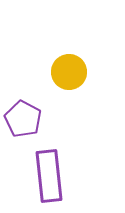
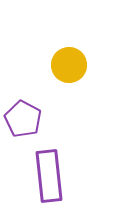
yellow circle: moved 7 px up
